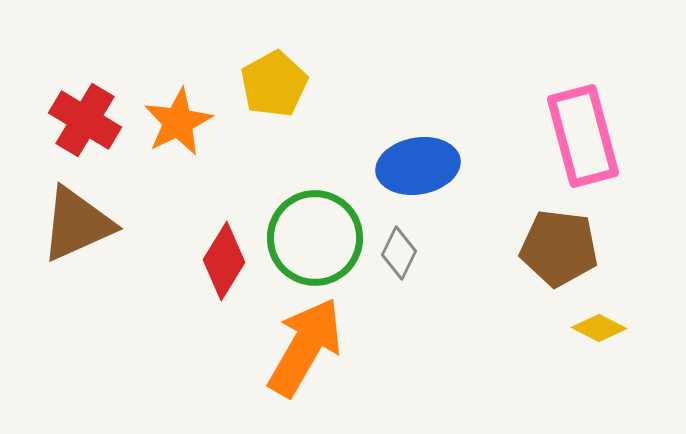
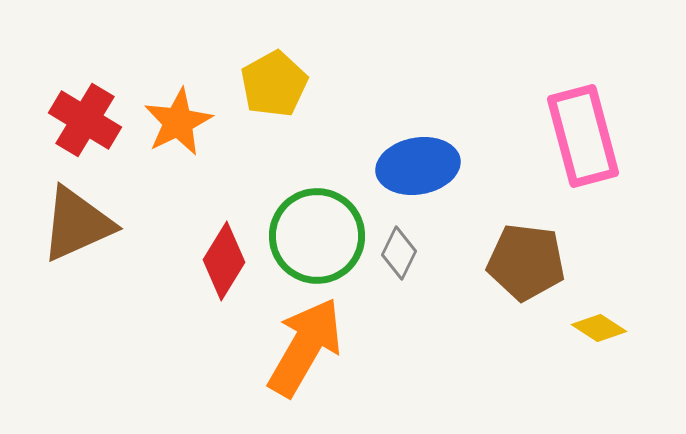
green circle: moved 2 px right, 2 px up
brown pentagon: moved 33 px left, 14 px down
yellow diamond: rotated 6 degrees clockwise
